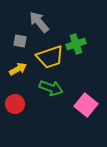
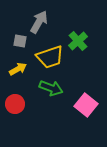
gray arrow: rotated 70 degrees clockwise
green cross: moved 2 px right, 3 px up; rotated 24 degrees counterclockwise
